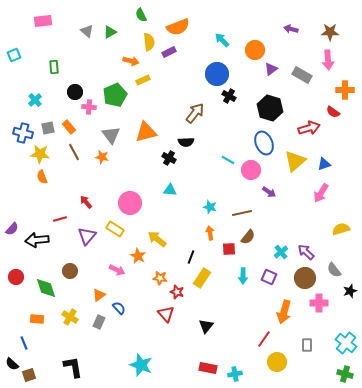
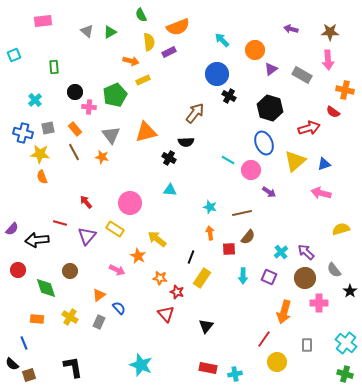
orange cross at (345, 90): rotated 12 degrees clockwise
orange rectangle at (69, 127): moved 6 px right, 2 px down
pink arrow at (321, 193): rotated 72 degrees clockwise
red line at (60, 219): moved 4 px down; rotated 32 degrees clockwise
red circle at (16, 277): moved 2 px right, 7 px up
black star at (350, 291): rotated 16 degrees counterclockwise
